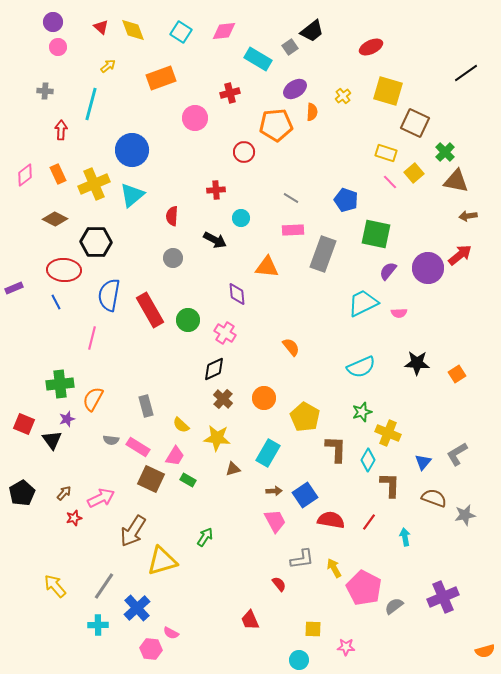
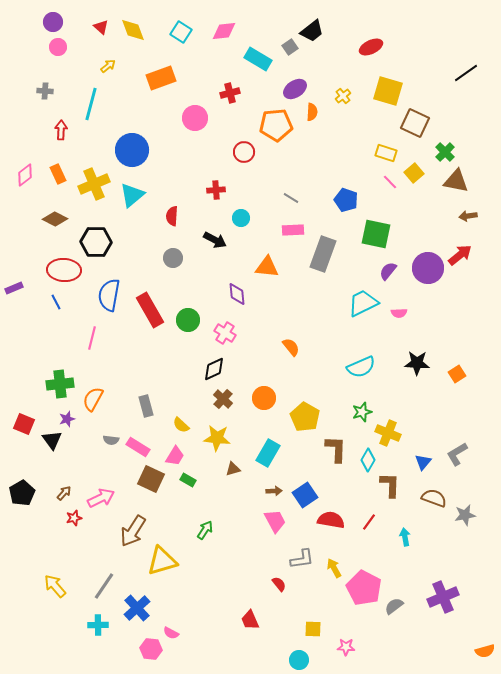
green arrow at (205, 537): moved 7 px up
